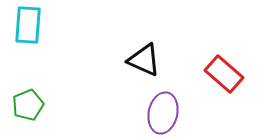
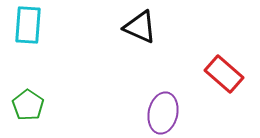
black triangle: moved 4 px left, 33 px up
green pentagon: rotated 16 degrees counterclockwise
